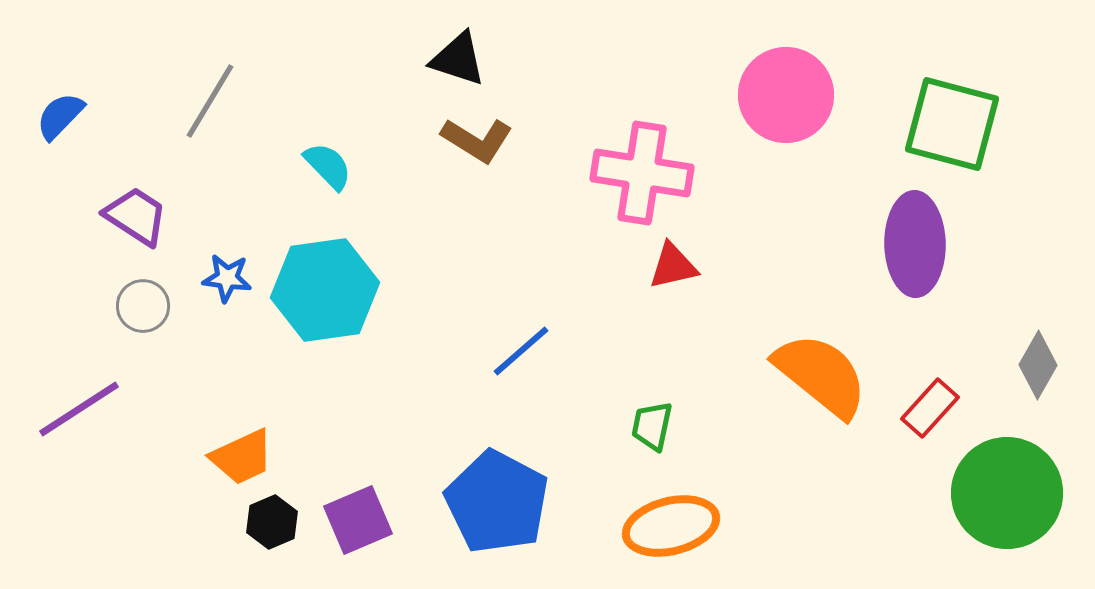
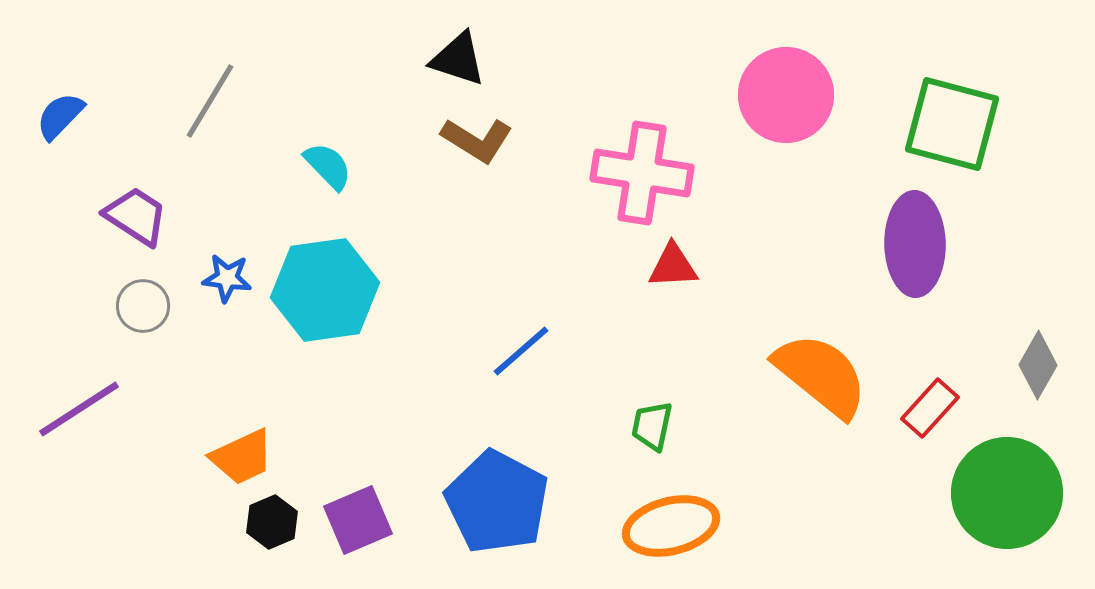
red triangle: rotated 10 degrees clockwise
